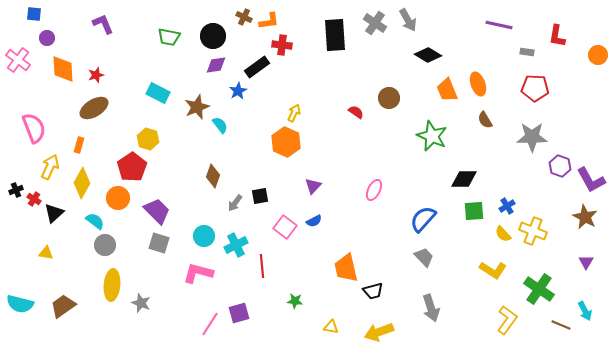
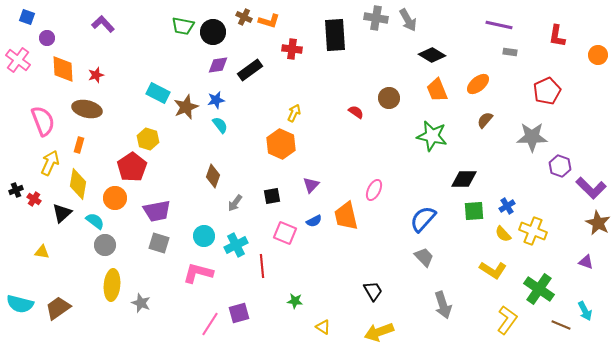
blue square at (34, 14): moved 7 px left, 3 px down; rotated 14 degrees clockwise
orange L-shape at (269, 21): rotated 25 degrees clockwise
gray cross at (375, 23): moved 1 px right, 5 px up; rotated 25 degrees counterclockwise
purple L-shape at (103, 24): rotated 20 degrees counterclockwise
black circle at (213, 36): moved 4 px up
green trapezoid at (169, 37): moved 14 px right, 11 px up
red cross at (282, 45): moved 10 px right, 4 px down
gray rectangle at (527, 52): moved 17 px left
black diamond at (428, 55): moved 4 px right
purple diamond at (216, 65): moved 2 px right
black rectangle at (257, 67): moved 7 px left, 3 px down
orange ellipse at (478, 84): rotated 70 degrees clockwise
red pentagon at (535, 88): moved 12 px right, 3 px down; rotated 28 degrees counterclockwise
orange trapezoid at (447, 90): moved 10 px left
blue star at (238, 91): moved 22 px left, 9 px down; rotated 18 degrees clockwise
brown star at (197, 107): moved 11 px left
brown ellipse at (94, 108): moved 7 px left, 1 px down; rotated 44 degrees clockwise
brown semicircle at (485, 120): rotated 72 degrees clockwise
pink semicircle at (34, 128): moved 9 px right, 7 px up
green star at (432, 136): rotated 12 degrees counterclockwise
orange hexagon at (286, 142): moved 5 px left, 2 px down
yellow arrow at (50, 167): moved 4 px up
purple L-shape at (591, 180): moved 8 px down; rotated 16 degrees counterclockwise
yellow diamond at (82, 183): moved 4 px left, 1 px down; rotated 20 degrees counterclockwise
purple triangle at (313, 186): moved 2 px left, 1 px up
black square at (260, 196): moved 12 px right
orange circle at (118, 198): moved 3 px left
purple trapezoid at (157, 211): rotated 124 degrees clockwise
black triangle at (54, 213): moved 8 px right
brown star at (585, 217): moved 13 px right, 6 px down
pink square at (285, 227): moved 6 px down; rotated 15 degrees counterclockwise
yellow triangle at (46, 253): moved 4 px left, 1 px up
purple triangle at (586, 262): rotated 42 degrees counterclockwise
orange trapezoid at (346, 268): moved 52 px up
black trapezoid at (373, 291): rotated 105 degrees counterclockwise
brown trapezoid at (63, 306): moved 5 px left, 2 px down
gray arrow at (431, 308): moved 12 px right, 3 px up
yellow triangle at (331, 327): moved 8 px left; rotated 21 degrees clockwise
